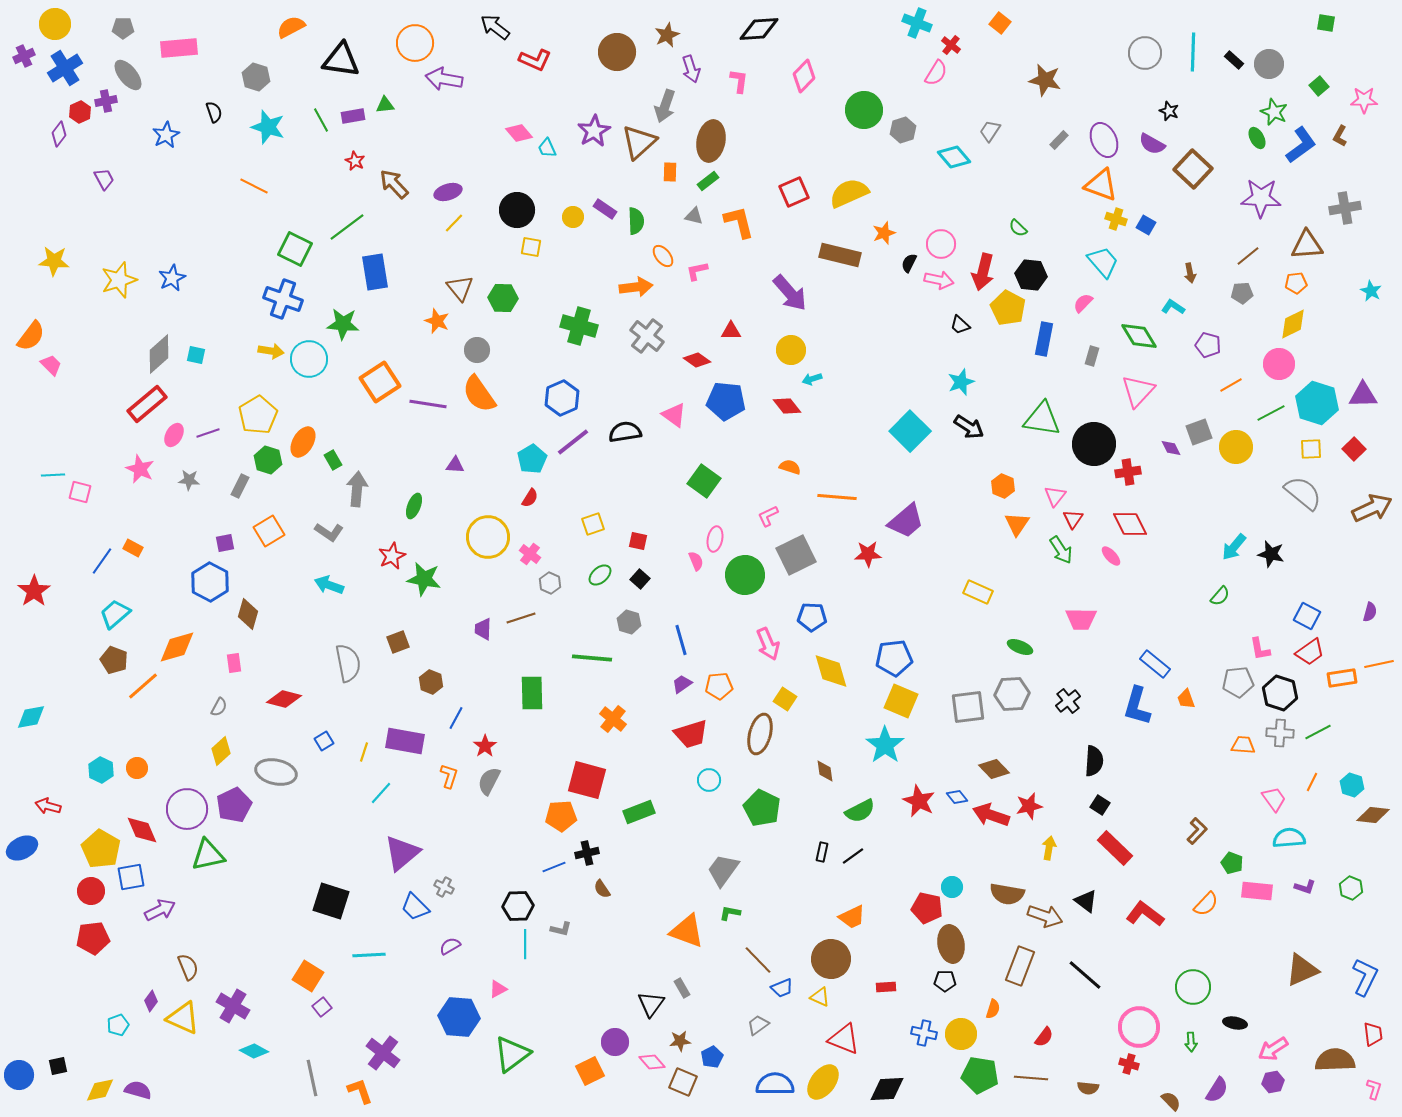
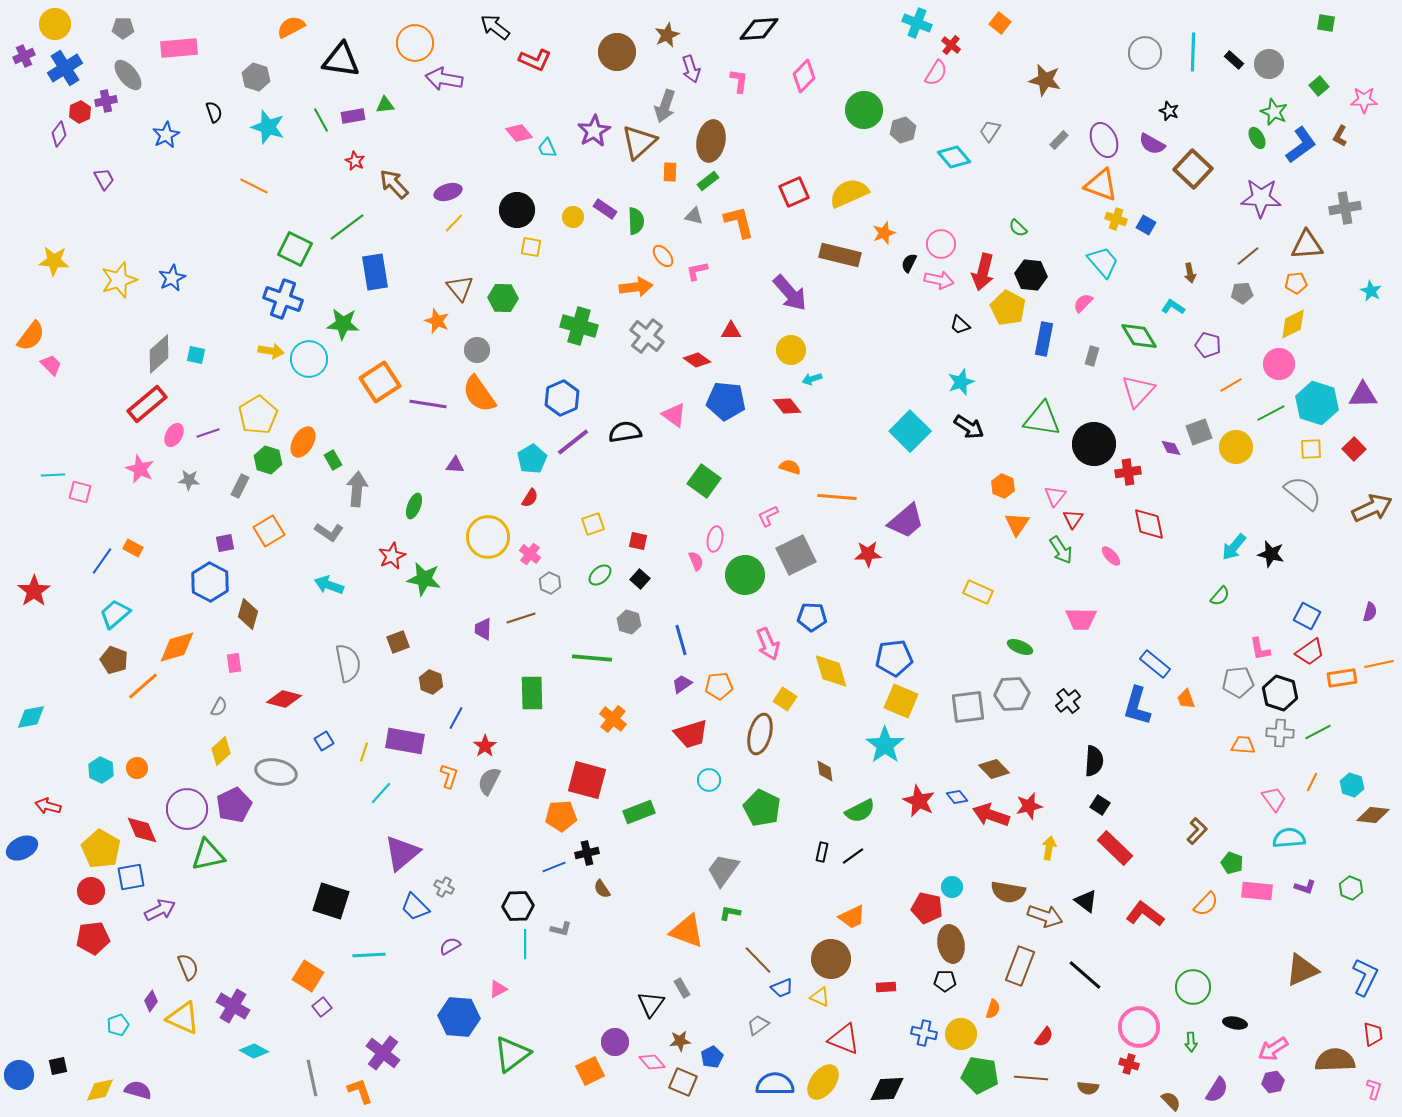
red diamond at (1130, 524): moved 19 px right; rotated 15 degrees clockwise
brown semicircle at (1007, 894): moved 1 px right, 2 px up
